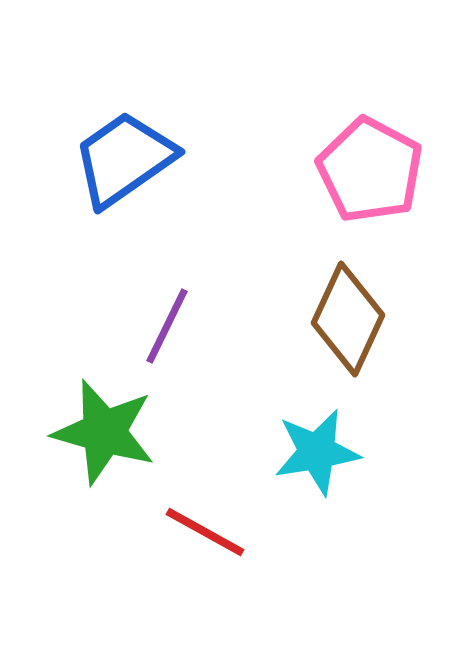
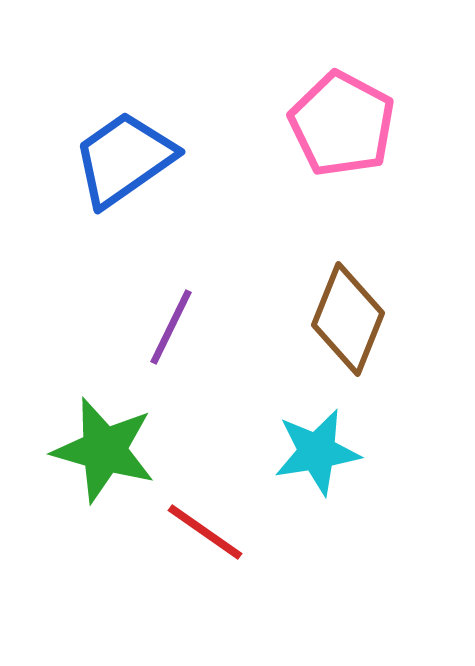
pink pentagon: moved 28 px left, 46 px up
brown diamond: rotated 3 degrees counterclockwise
purple line: moved 4 px right, 1 px down
green star: moved 18 px down
red line: rotated 6 degrees clockwise
